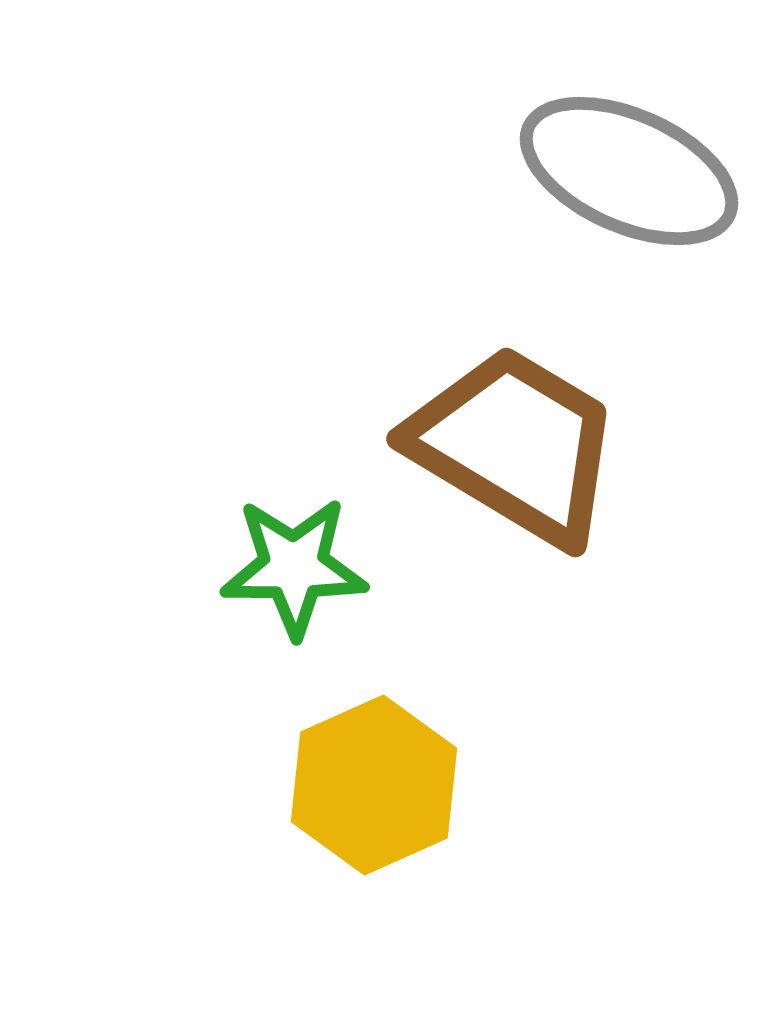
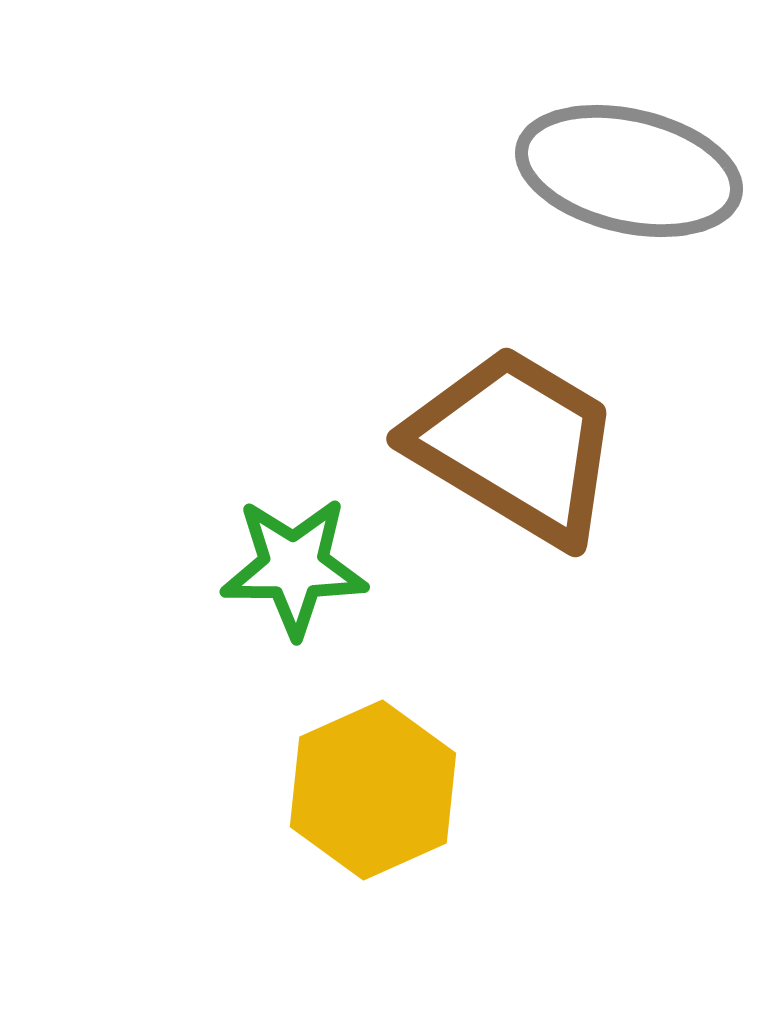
gray ellipse: rotated 11 degrees counterclockwise
yellow hexagon: moved 1 px left, 5 px down
